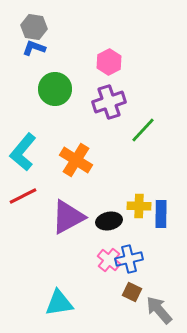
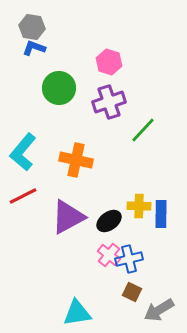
gray hexagon: moved 2 px left
pink hexagon: rotated 15 degrees counterclockwise
green circle: moved 4 px right, 1 px up
orange cross: rotated 20 degrees counterclockwise
black ellipse: rotated 25 degrees counterclockwise
pink cross: moved 5 px up
cyan triangle: moved 18 px right, 10 px down
gray arrow: rotated 80 degrees counterclockwise
